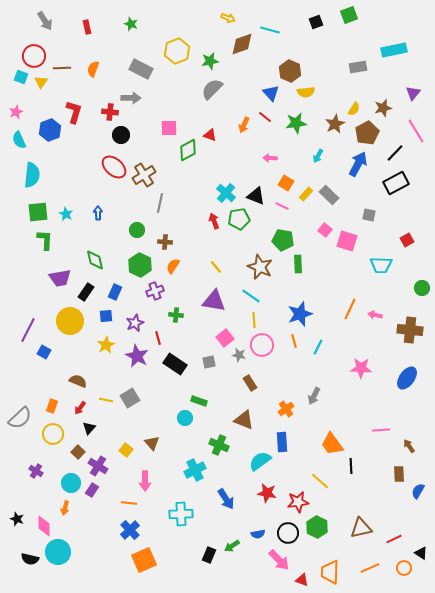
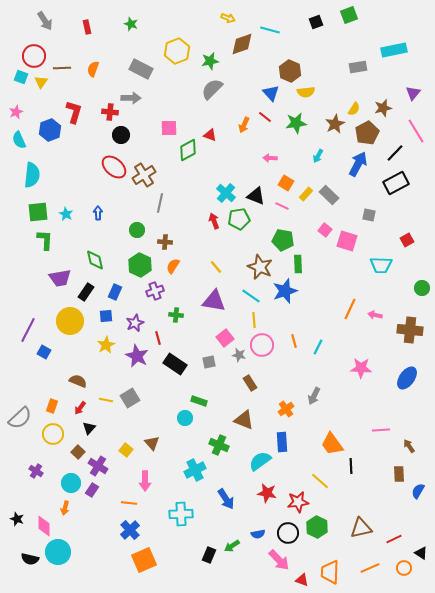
blue star at (300, 314): moved 15 px left, 23 px up
